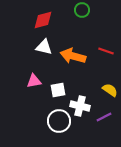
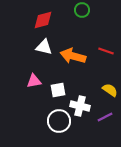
purple line: moved 1 px right
